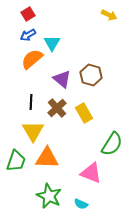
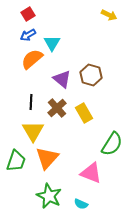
orange triangle: rotated 50 degrees counterclockwise
